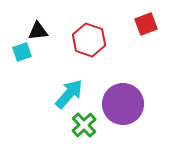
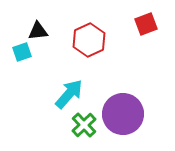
red hexagon: rotated 16 degrees clockwise
purple circle: moved 10 px down
